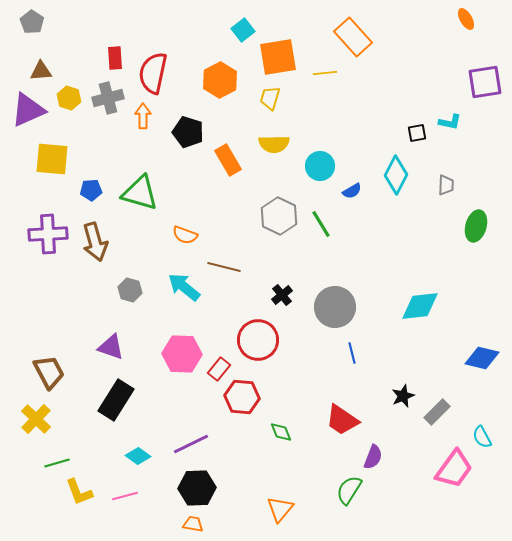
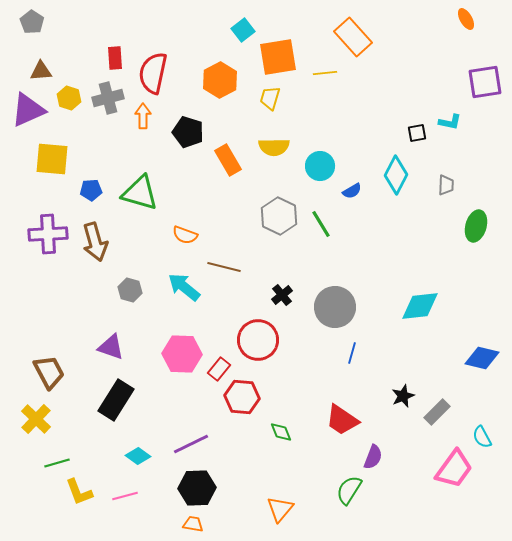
yellow semicircle at (274, 144): moved 3 px down
blue line at (352, 353): rotated 30 degrees clockwise
